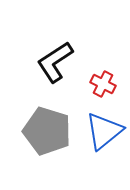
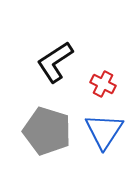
blue triangle: rotated 18 degrees counterclockwise
